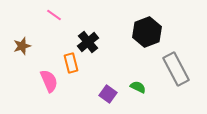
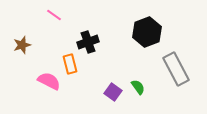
black cross: rotated 20 degrees clockwise
brown star: moved 1 px up
orange rectangle: moved 1 px left, 1 px down
pink semicircle: rotated 40 degrees counterclockwise
green semicircle: rotated 28 degrees clockwise
purple square: moved 5 px right, 2 px up
